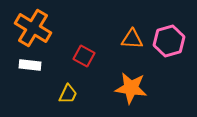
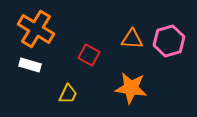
orange cross: moved 3 px right, 1 px down
red square: moved 5 px right, 1 px up
white rectangle: rotated 10 degrees clockwise
